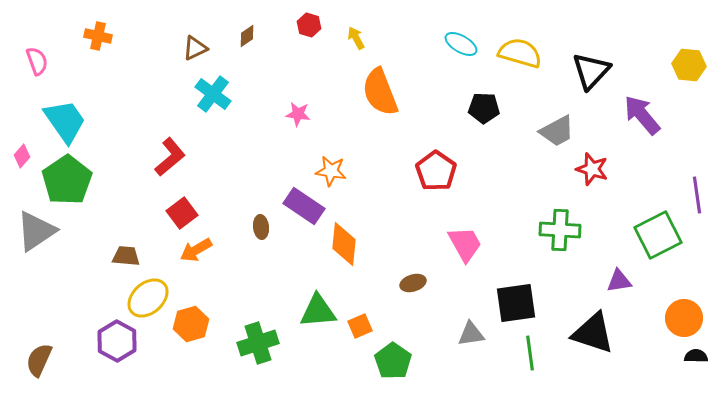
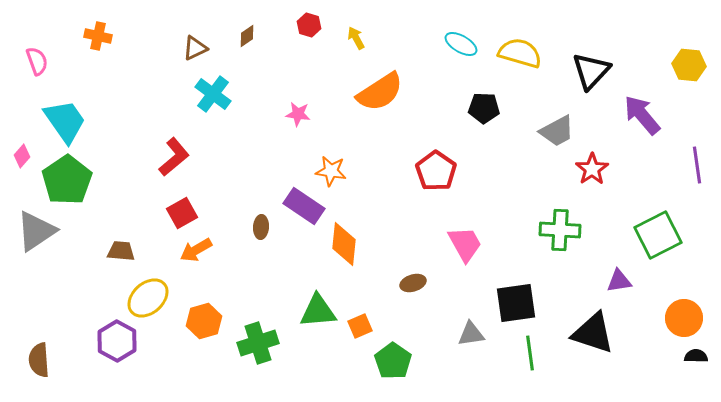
orange semicircle at (380, 92): rotated 102 degrees counterclockwise
red L-shape at (170, 157): moved 4 px right
red star at (592, 169): rotated 20 degrees clockwise
purple line at (697, 195): moved 30 px up
red square at (182, 213): rotated 8 degrees clockwise
brown ellipse at (261, 227): rotated 10 degrees clockwise
brown trapezoid at (126, 256): moved 5 px left, 5 px up
orange hexagon at (191, 324): moved 13 px right, 3 px up
brown semicircle at (39, 360): rotated 28 degrees counterclockwise
